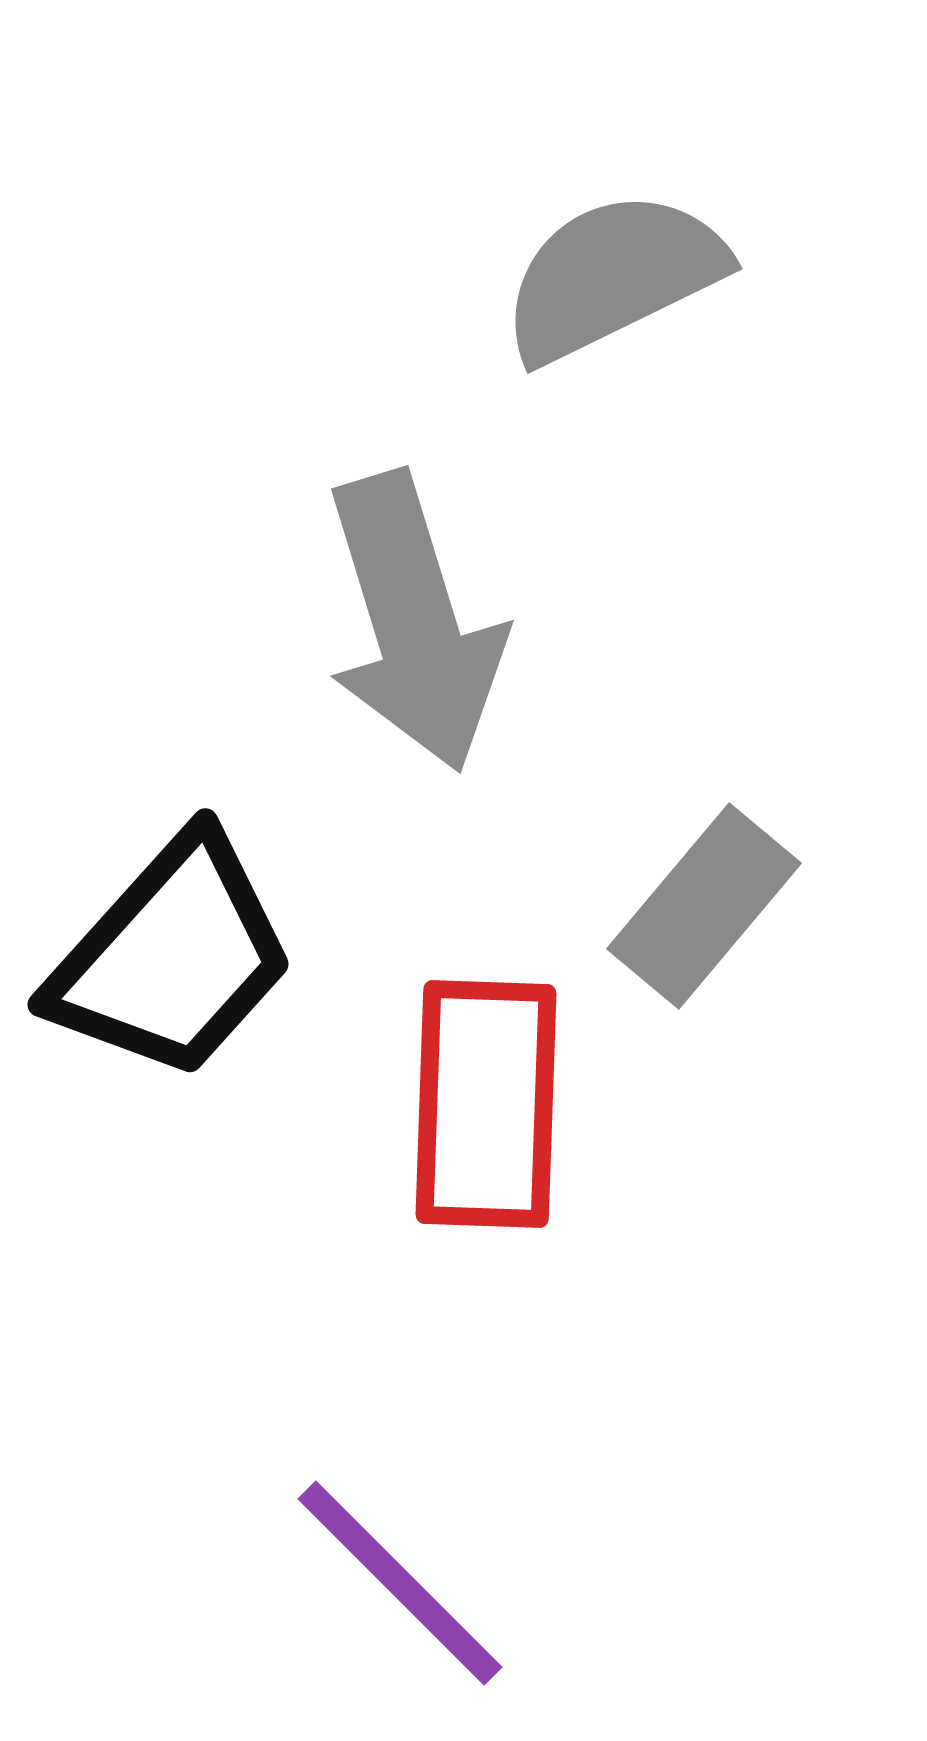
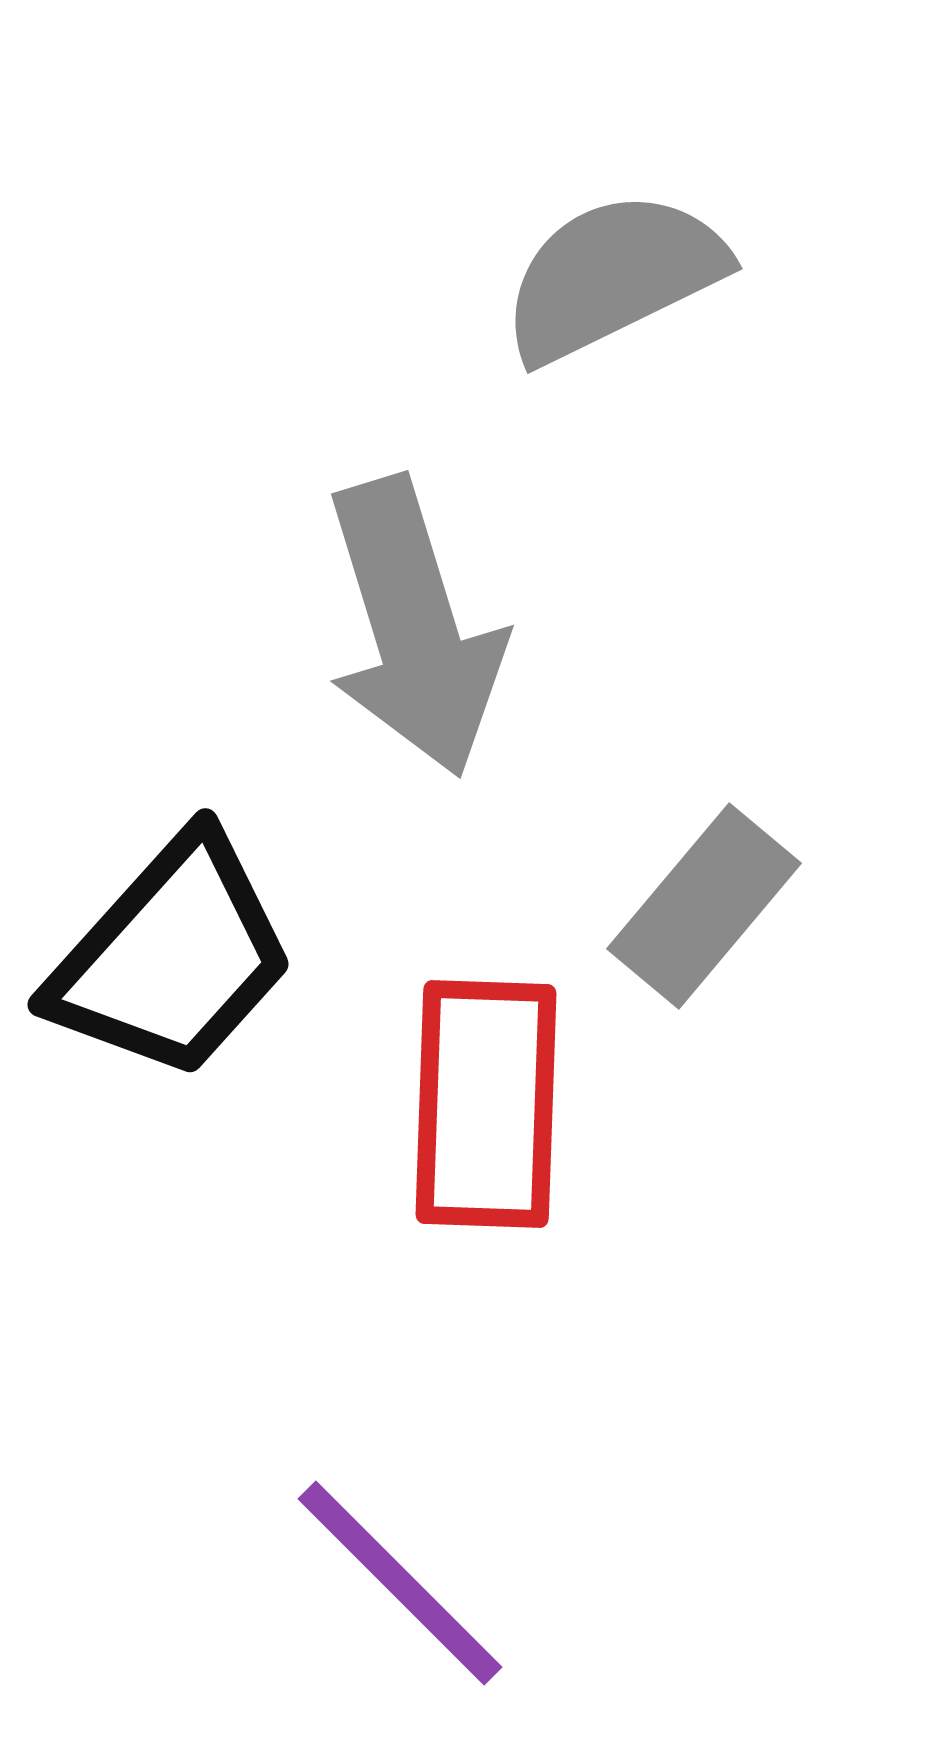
gray arrow: moved 5 px down
